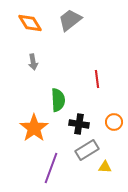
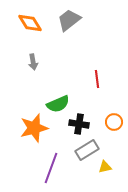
gray trapezoid: moved 1 px left
green semicircle: moved 4 px down; rotated 70 degrees clockwise
orange star: rotated 20 degrees clockwise
yellow triangle: rotated 16 degrees counterclockwise
